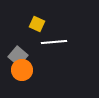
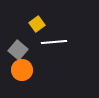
yellow square: rotated 28 degrees clockwise
gray square: moved 6 px up
